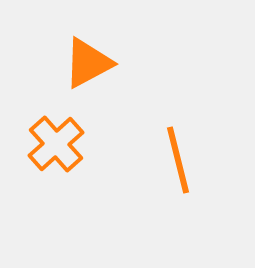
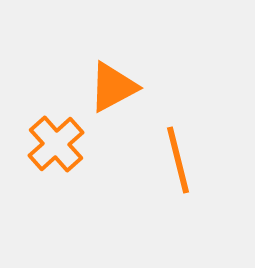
orange triangle: moved 25 px right, 24 px down
